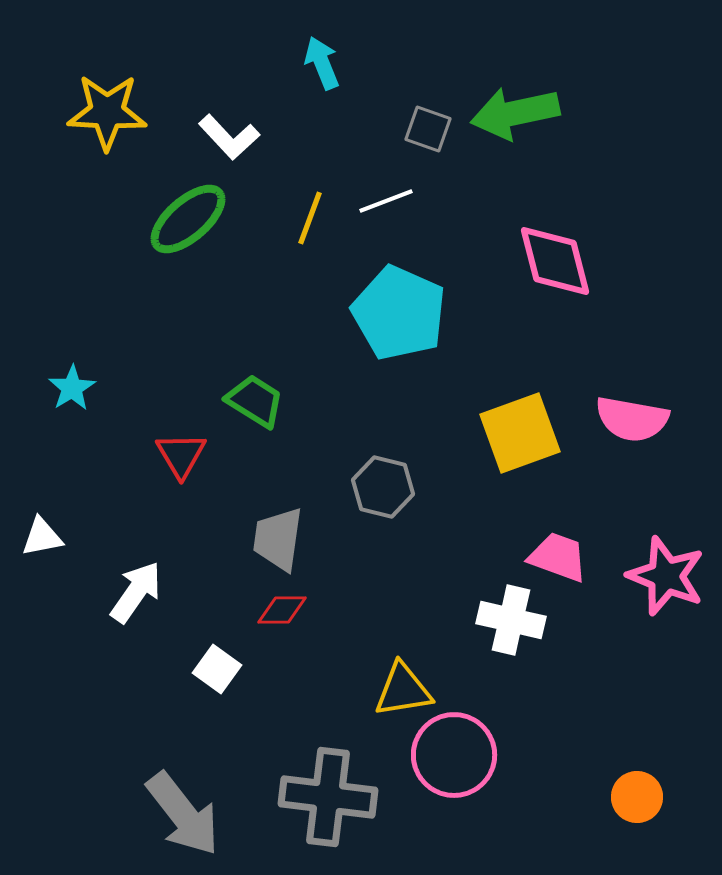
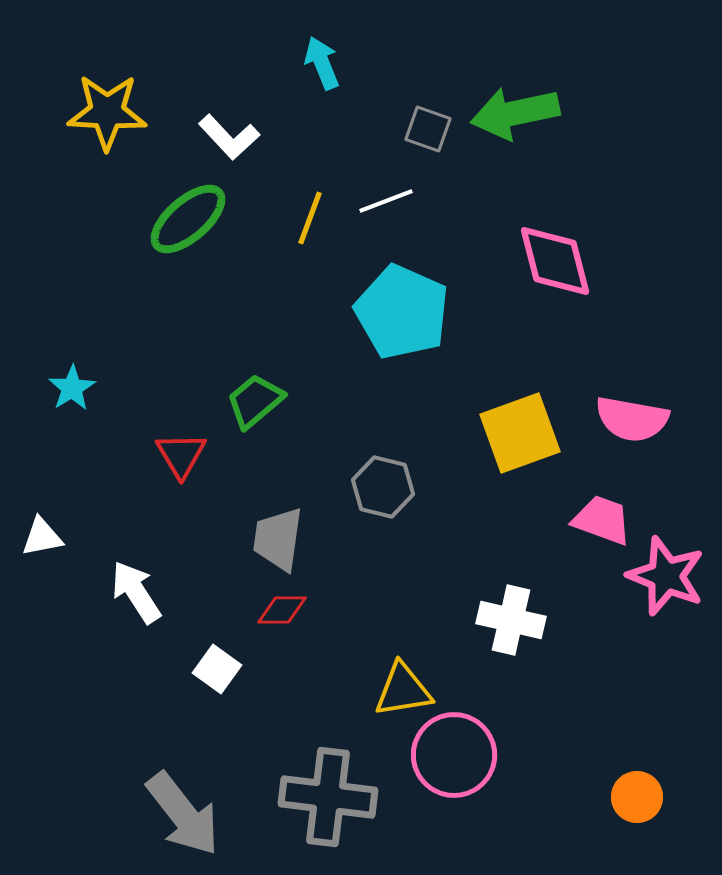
cyan pentagon: moved 3 px right, 1 px up
green trapezoid: rotated 72 degrees counterclockwise
pink trapezoid: moved 44 px right, 37 px up
white arrow: rotated 68 degrees counterclockwise
